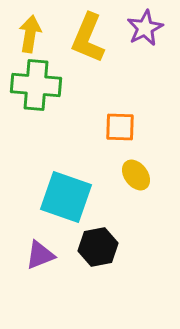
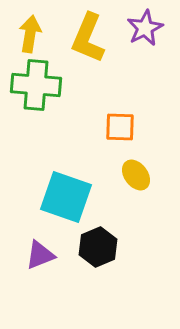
black hexagon: rotated 12 degrees counterclockwise
